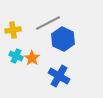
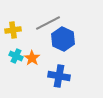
blue cross: rotated 20 degrees counterclockwise
